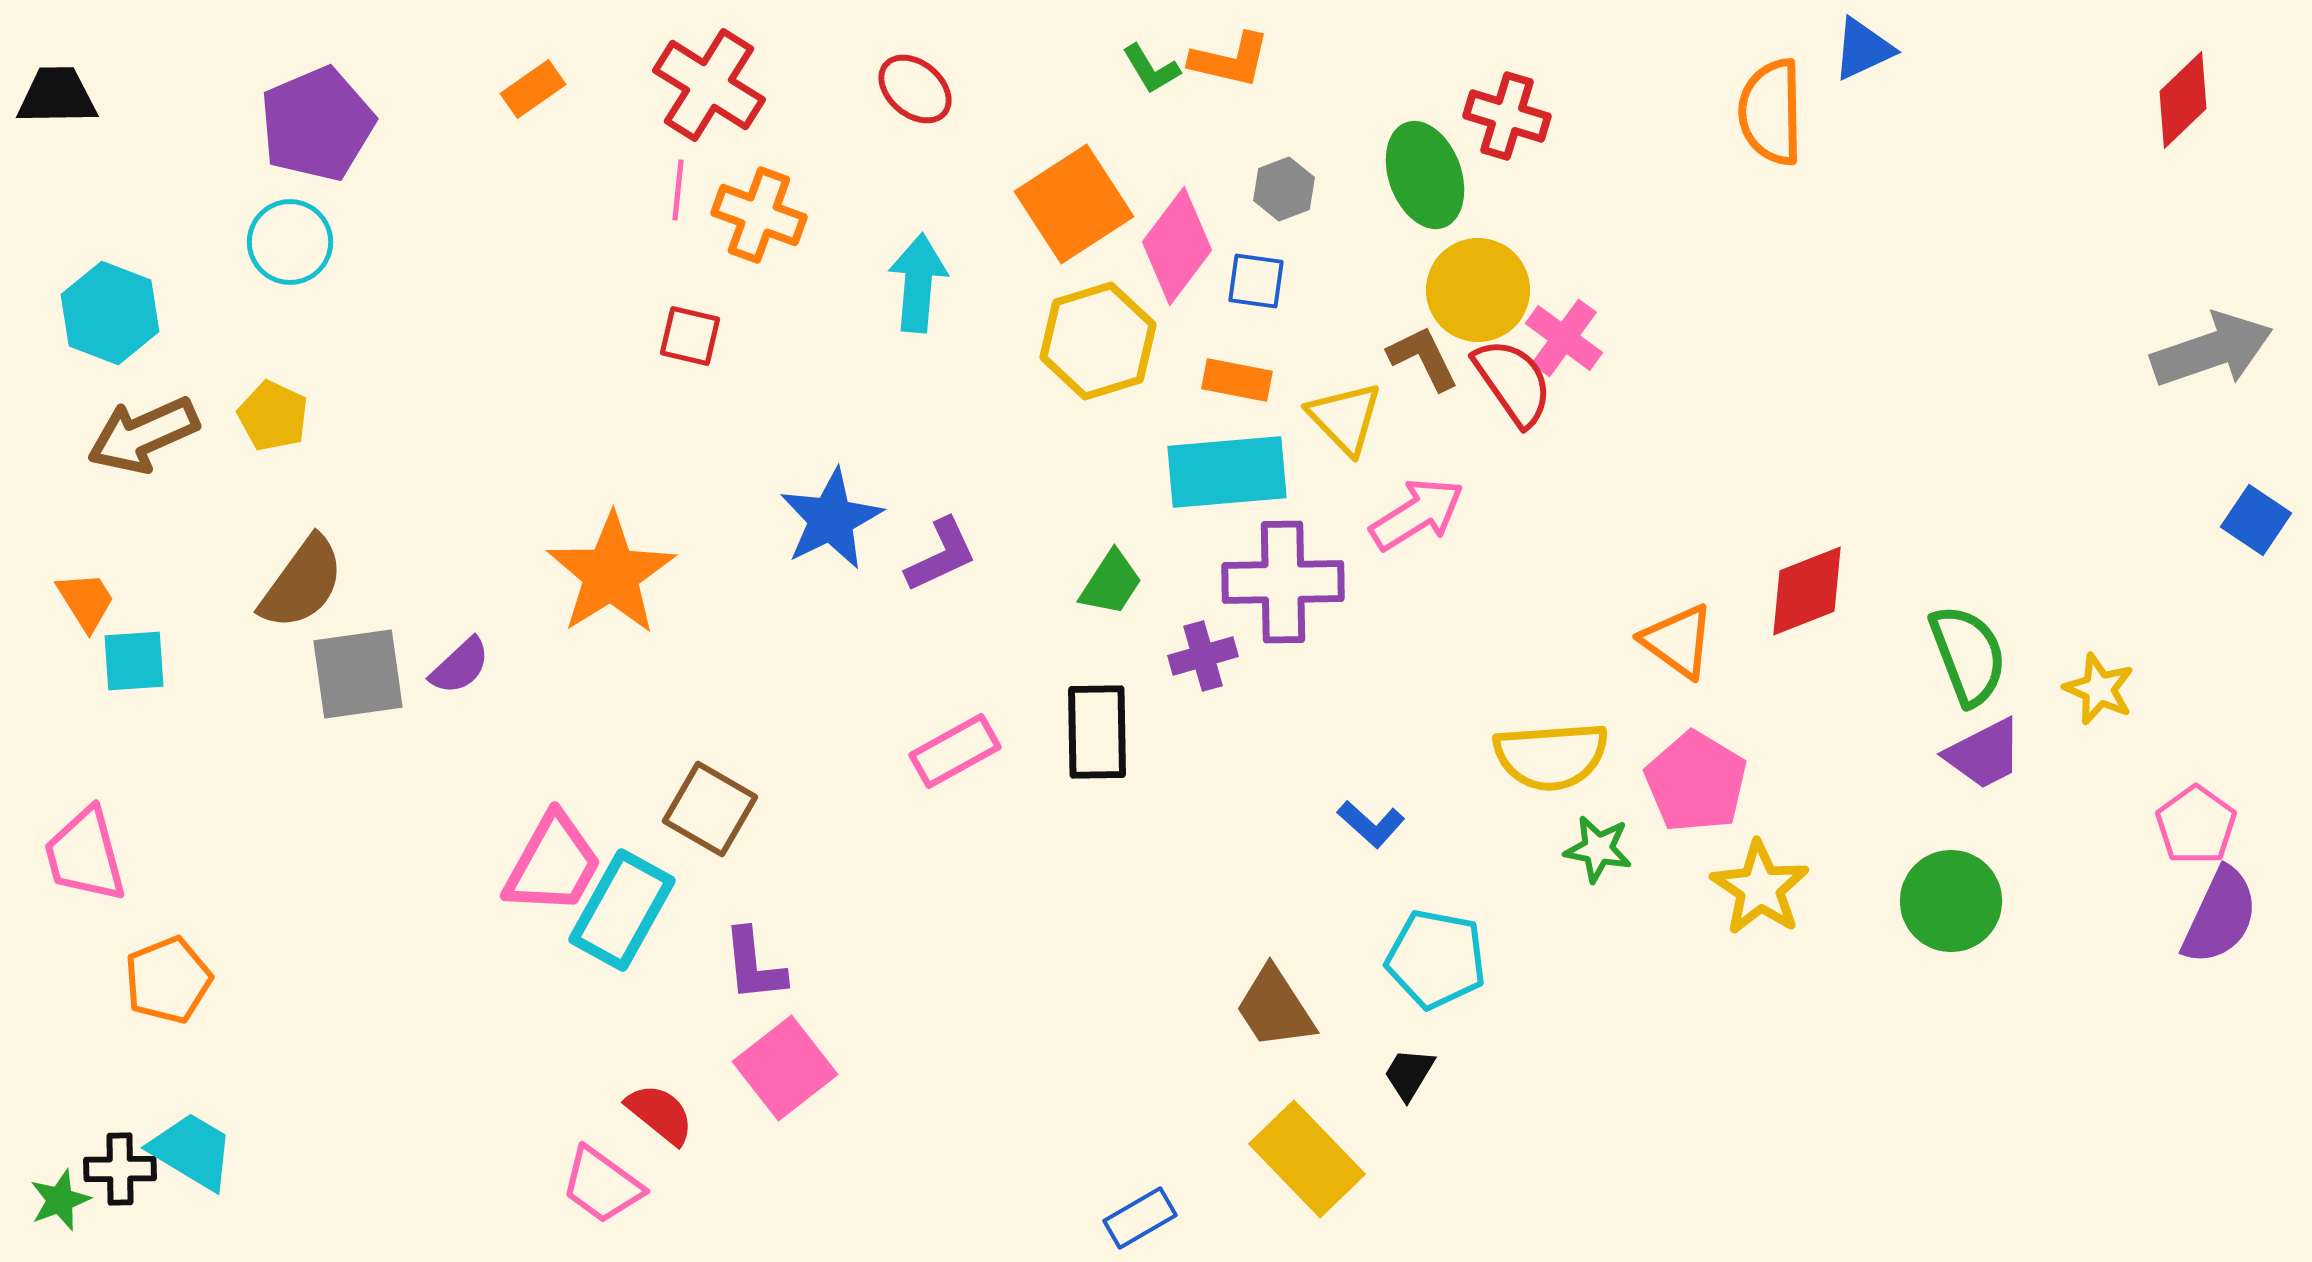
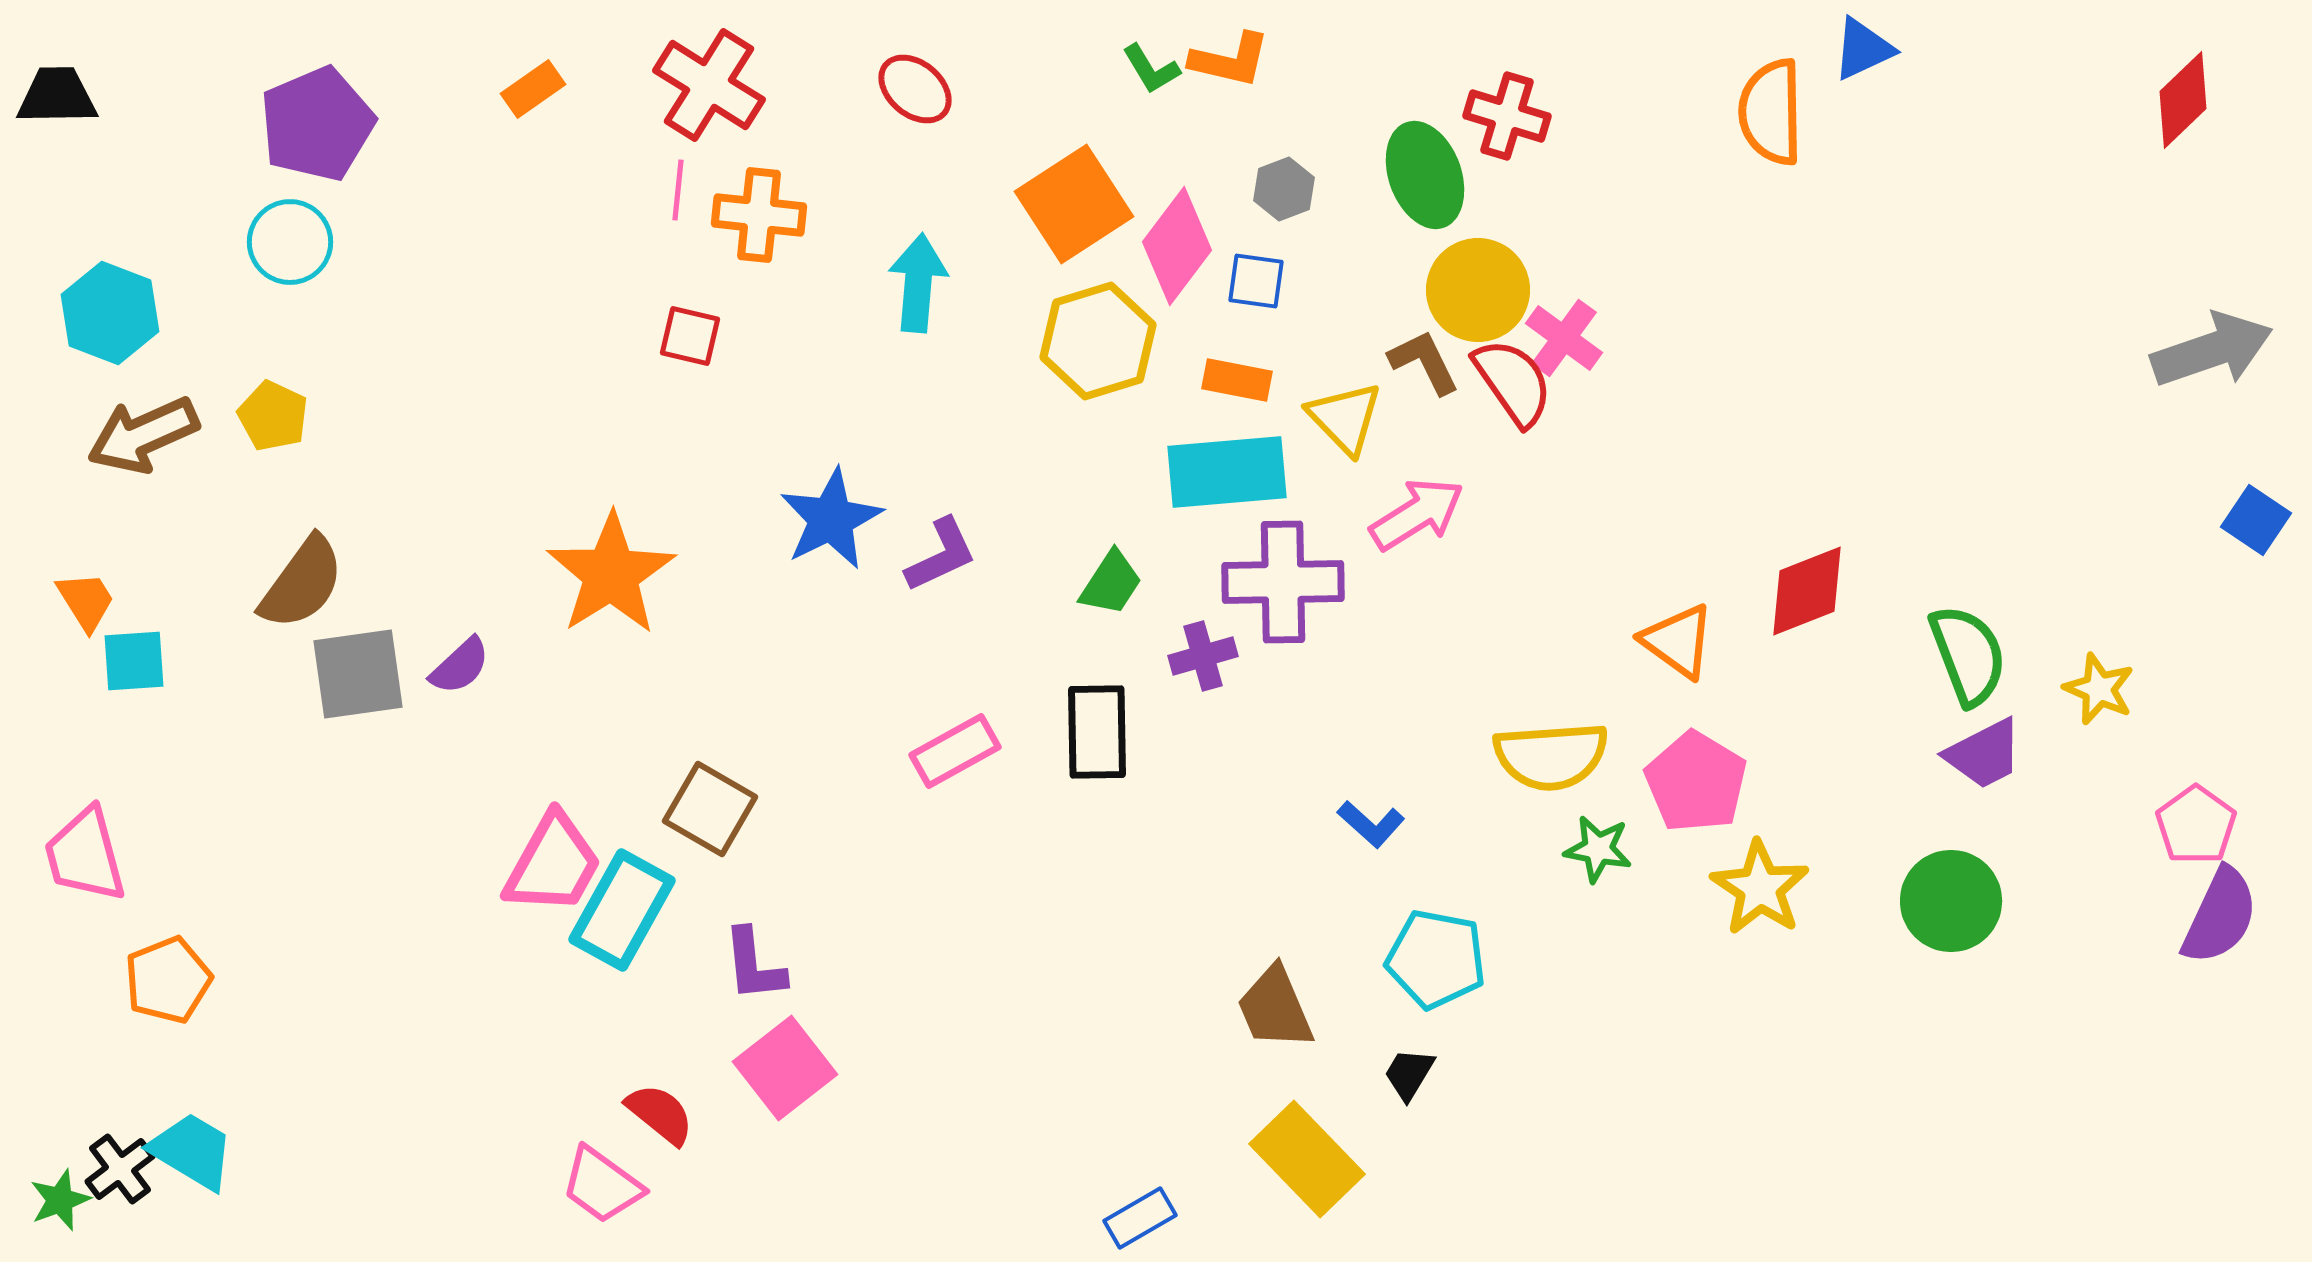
orange cross at (759, 215): rotated 14 degrees counterclockwise
brown L-shape at (1423, 358): moved 1 px right, 4 px down
brown trapezoid at (1275, 1008): rotated 10 degrees clockwise
black cross at (120, 1169): rotated 36 degrees counterclockwise
